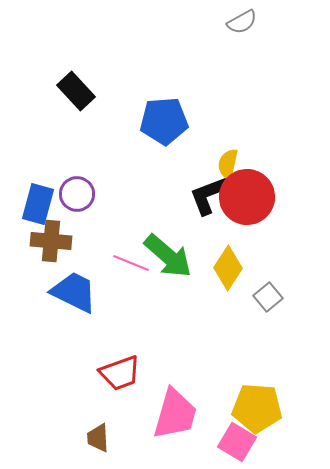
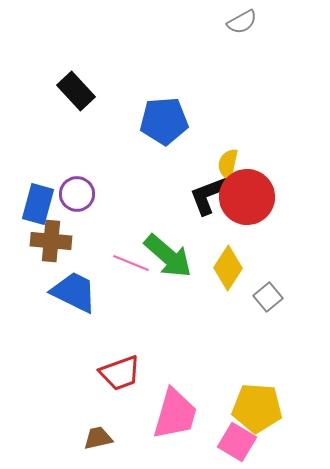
brown trapezoid: rotated 80 degrees clockwise
